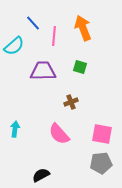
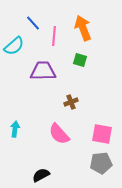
green square: moved 7 px up
